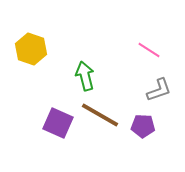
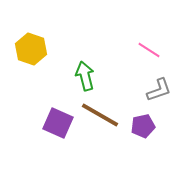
purple pentagon: rotated 15 degrees counterclockwise
